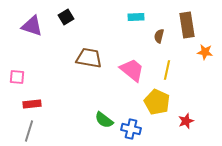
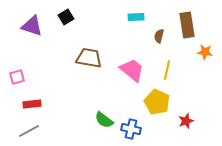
pink square: rotated 21 degrees counterclockwise
gray line: rotated 45 degrees clockwise
